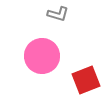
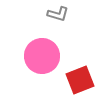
red square: moved 6 px left
